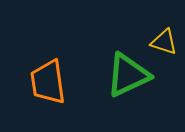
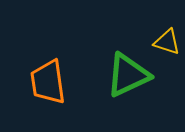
yellow triangle: moved 3 px right
